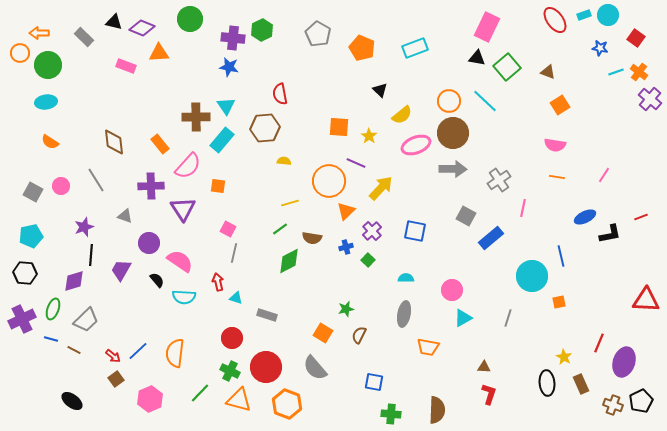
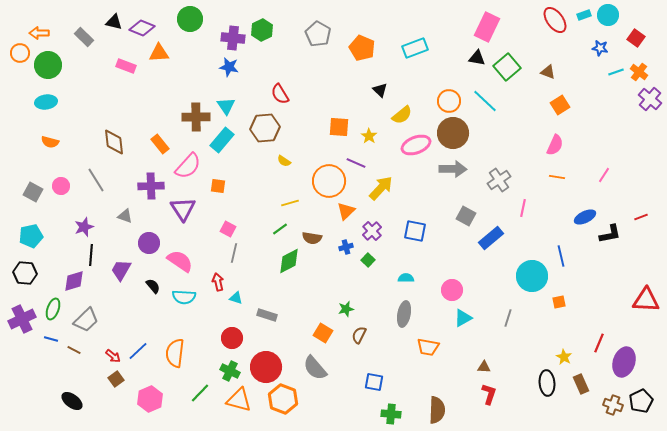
red semicircle at (280, 94): rotated 20 degrees counterclockwise
orange semicircle at (50, 142): rotated 18 degrees counterclockwise
pink semicircle at (555, 145): rotated 75 degrees counterclockwise
yellow semicircle at (284, 161): rotated 152 degrees counterclockwise
black semicircle at (157, 280): moved 4 px left, 6 px down
orange hexagon at (287, 404): moved 4 px left, 5 px up
